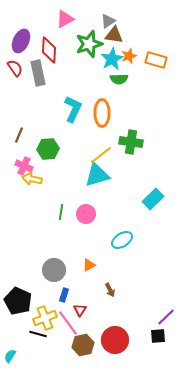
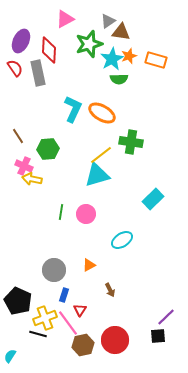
brown triangle: moved 7 px right, 3 px up
orange ellipse: rotated 60 degrees counterclockwise
brown line: moved 1 px left, 1 px down; rotated 56 degrees counterclockwise
